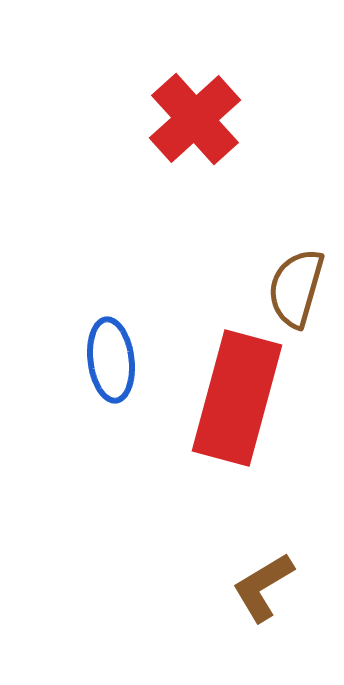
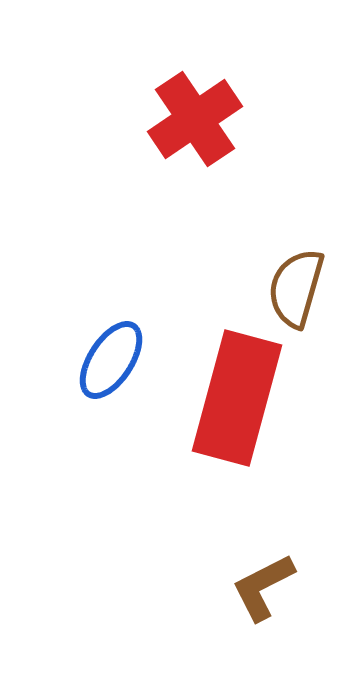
red cross: rotated 8 degrees clockwise
blue ellipse: rotated 40 degrees clockwise
brown L-shape: rotated 4 degrees clockwise
